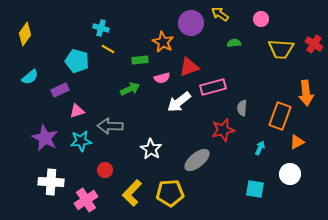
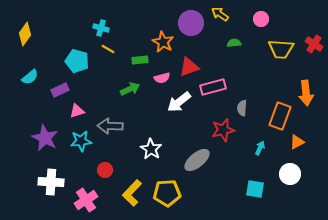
yellow pentagon: moved 3 px left
